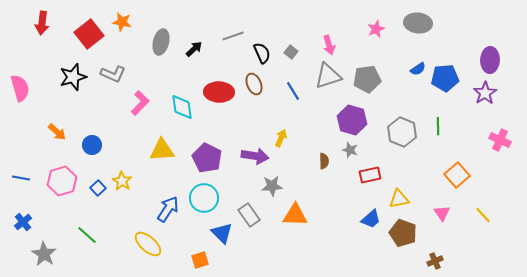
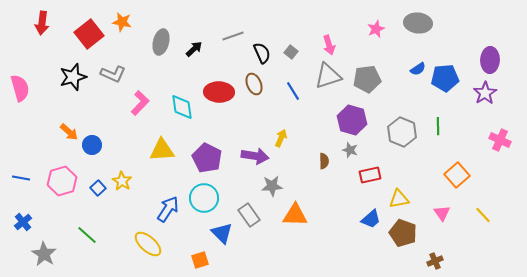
orange arrow at (57, 132): moved 12 px right
